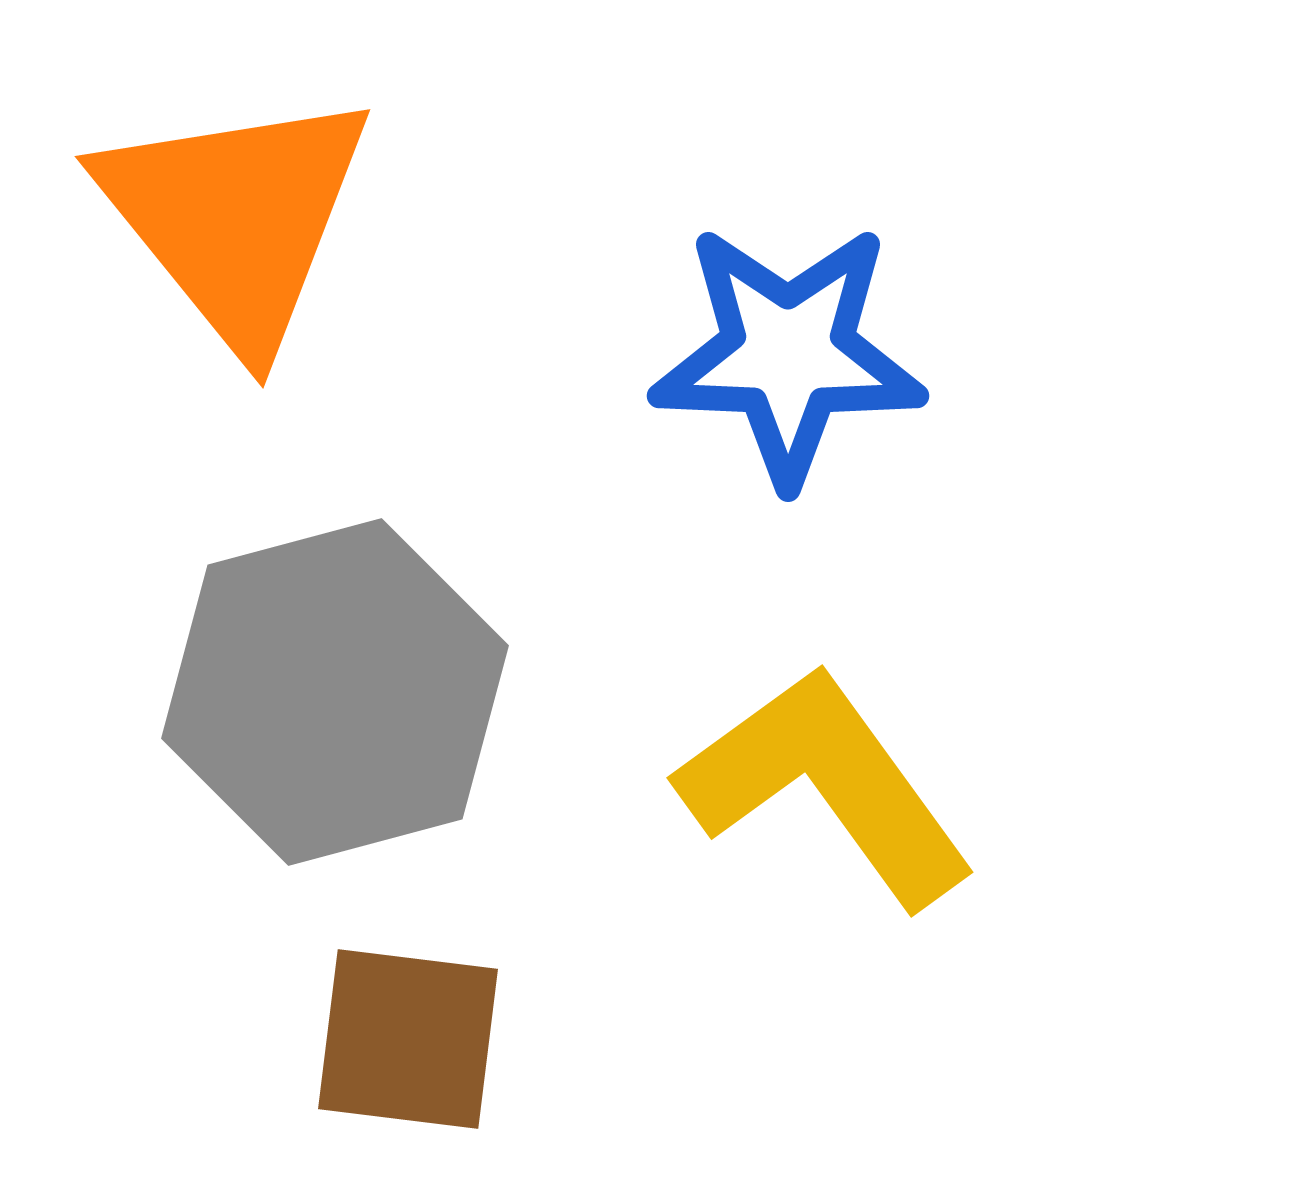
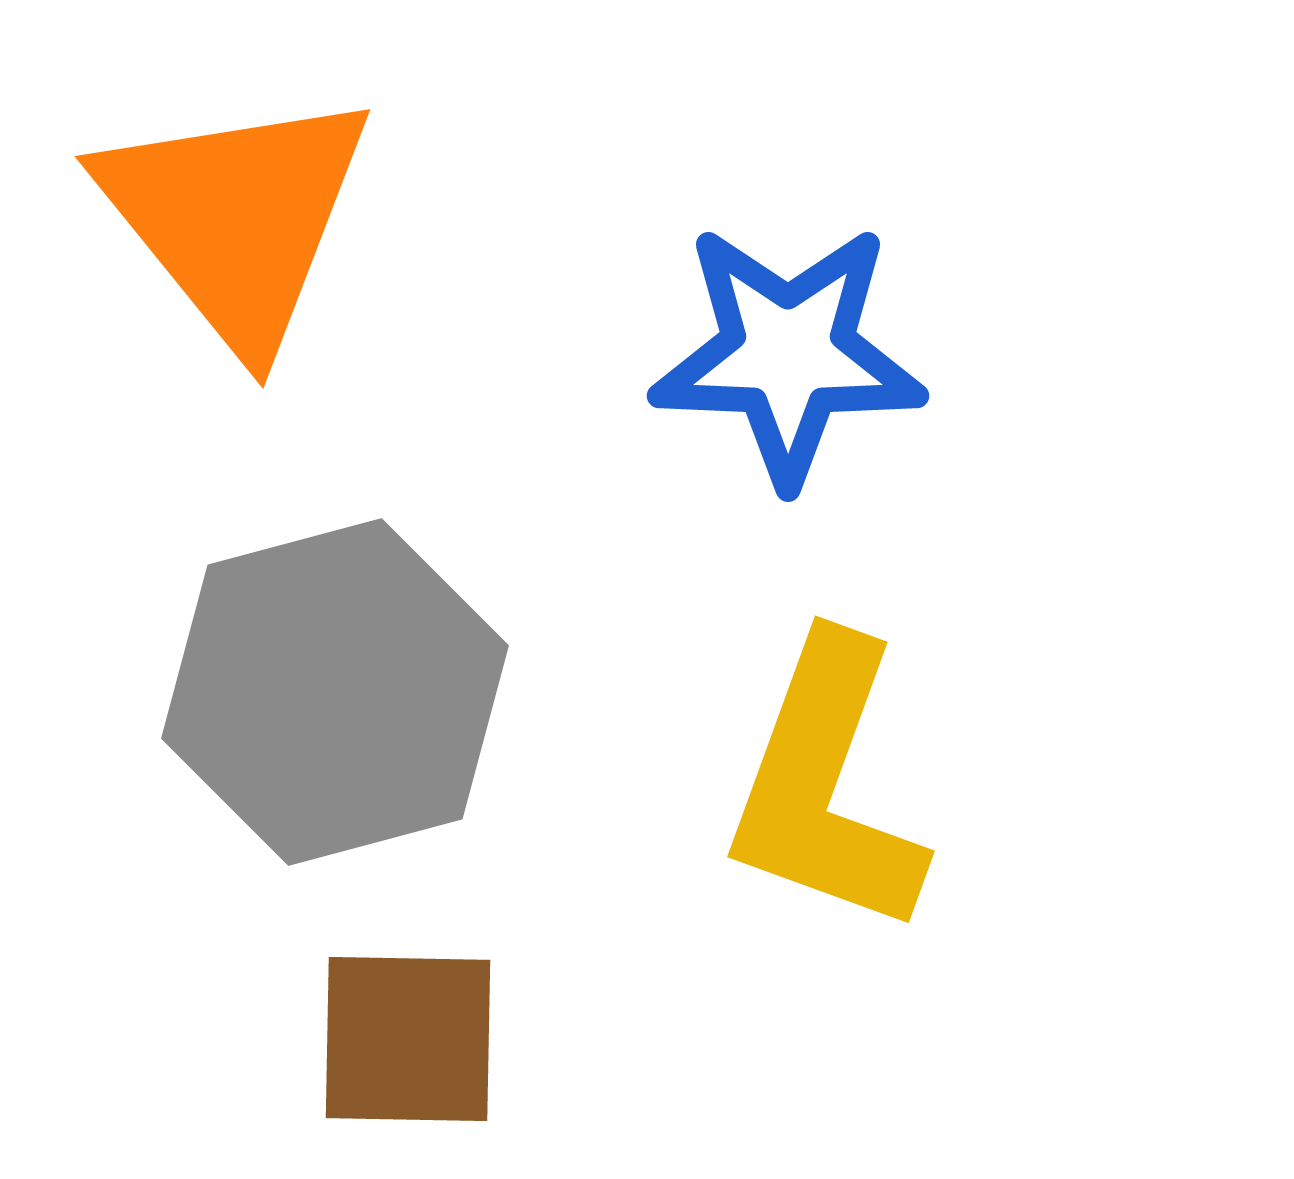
yellow L-shape: rotated 124 degrees counterclockwise
brown square: rotated 6 degrees counterclockwise
